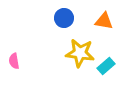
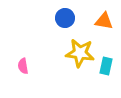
blue circle: moved 1 px right
pink semicircle: moved 9 px right, 5 px down
cyan rectangle: rotated 36 degrees counterclockwise
